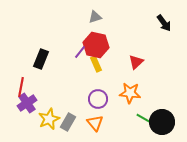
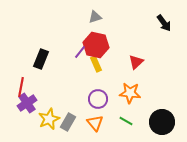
green line: moved 17 px left, 3 px down
